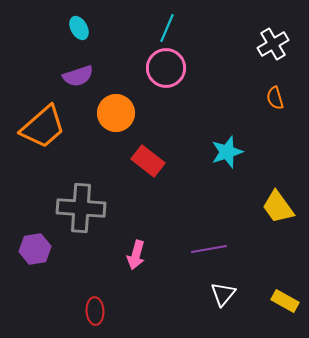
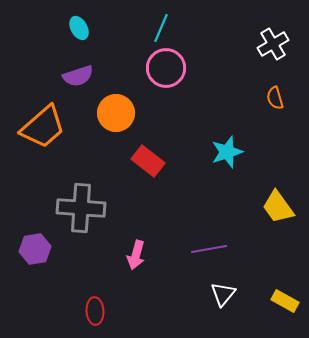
cyan line: moved 6 px left
